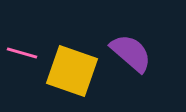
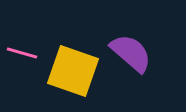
yellow square: moved 1 px right
